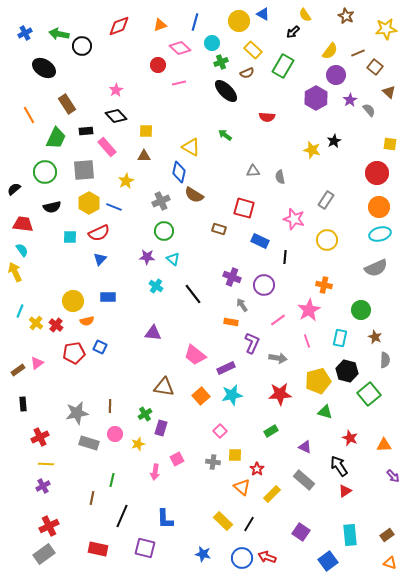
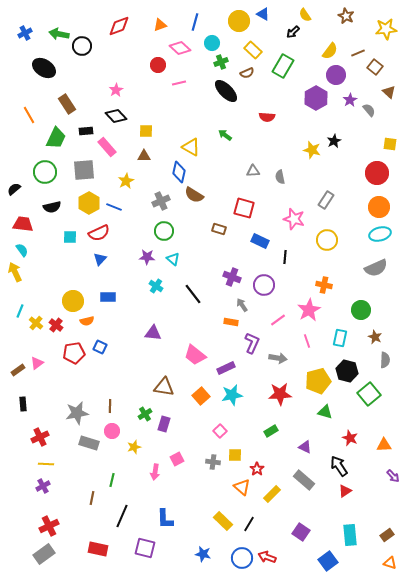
purple rectangle at (161, 428): moved 3 px right, 4 px up
pink circle at (115, 434): moved 3 px left, 3 px up
yellow star at (138, 444): moved 4 px left, 3 px down
